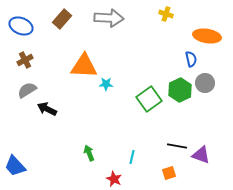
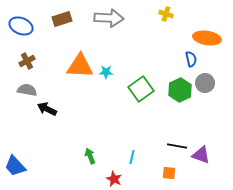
brown rectangle: rotated 30 degrees clockwise
orange ellipse: moved 2 px down
brown cross: moved 2 px right, 1 px down
orange triangle: moved 4 px left
cyan star: moved 12 px up
gray semicircle: rotated 42 degrees clockwise
green square: moved 8 px left, 10 px up
green arrow: moved 1 px right, 3 px down
orange square: rotated 24 degrees clockwise
